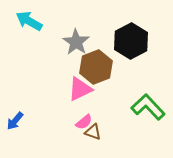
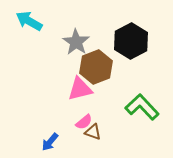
pink triangle: rotated 12 degrees clockwise
green L-shape: moved 6 px left
blue arrow: moved 35 px right, 21 px down
